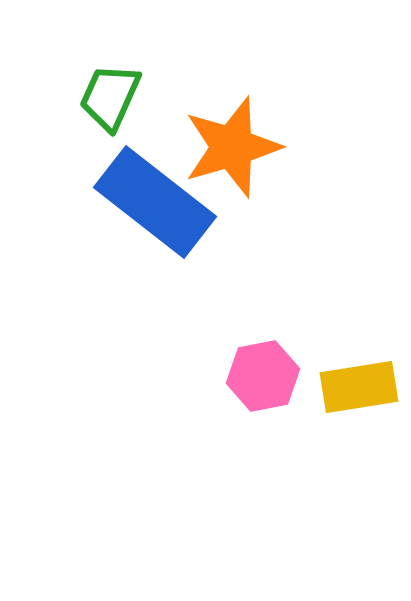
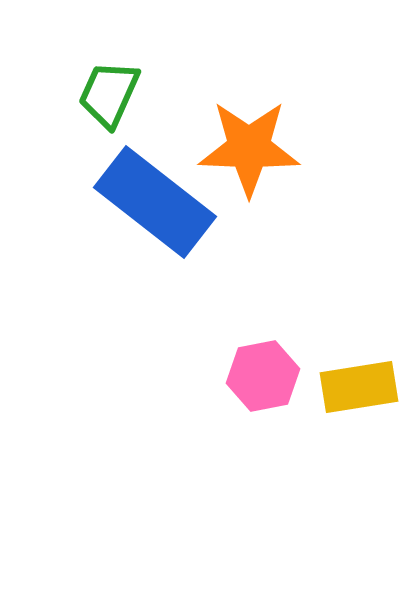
green trapezoid: moved 1 px left, 3 px up
orange star: moved 17 px right, 1 px down; rotated 18 degrees clockwise
